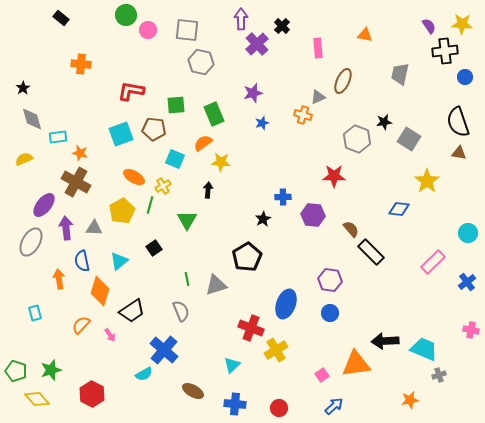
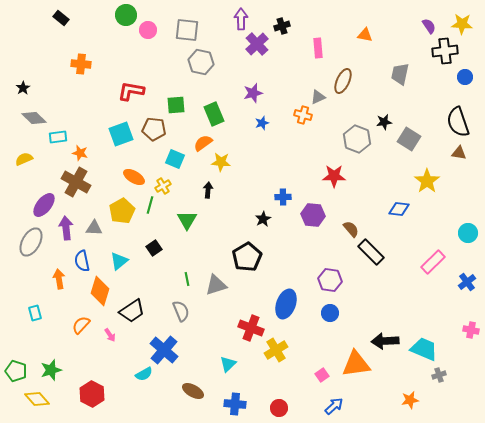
black cross at (282, 26): rotated 28 degrees clockwise
gray diamond at (32, 119): moved 2 px right, 1 px up; rotated 30 degrees counterclockwise
cyan triangle at (232, 365): moved 4 px left, 1 px up
